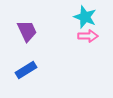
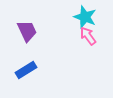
pink arrow: rotated 126 degrees counterclockwise
